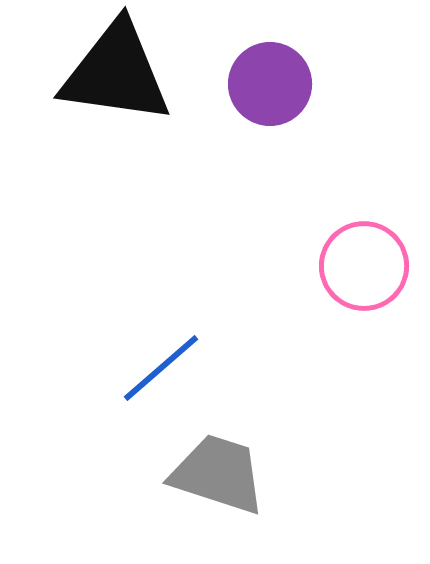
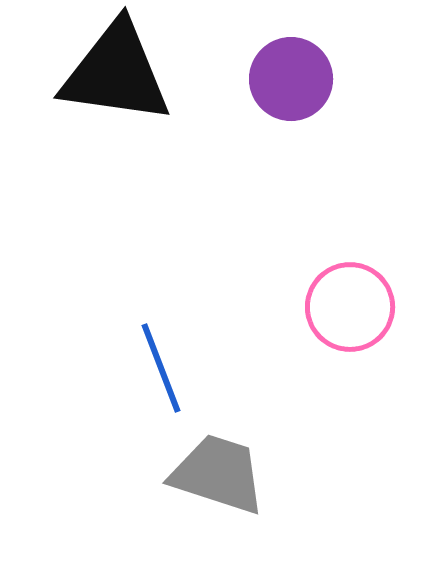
purple circle: moved 21 px right, 5 px up
pink circle: moved 14 px left, 41 px down
blue line: rotated 70 degrees counterclockwise
